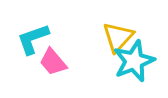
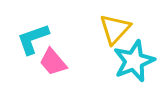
yellow triangle: moved 3 px left, 8 px up
